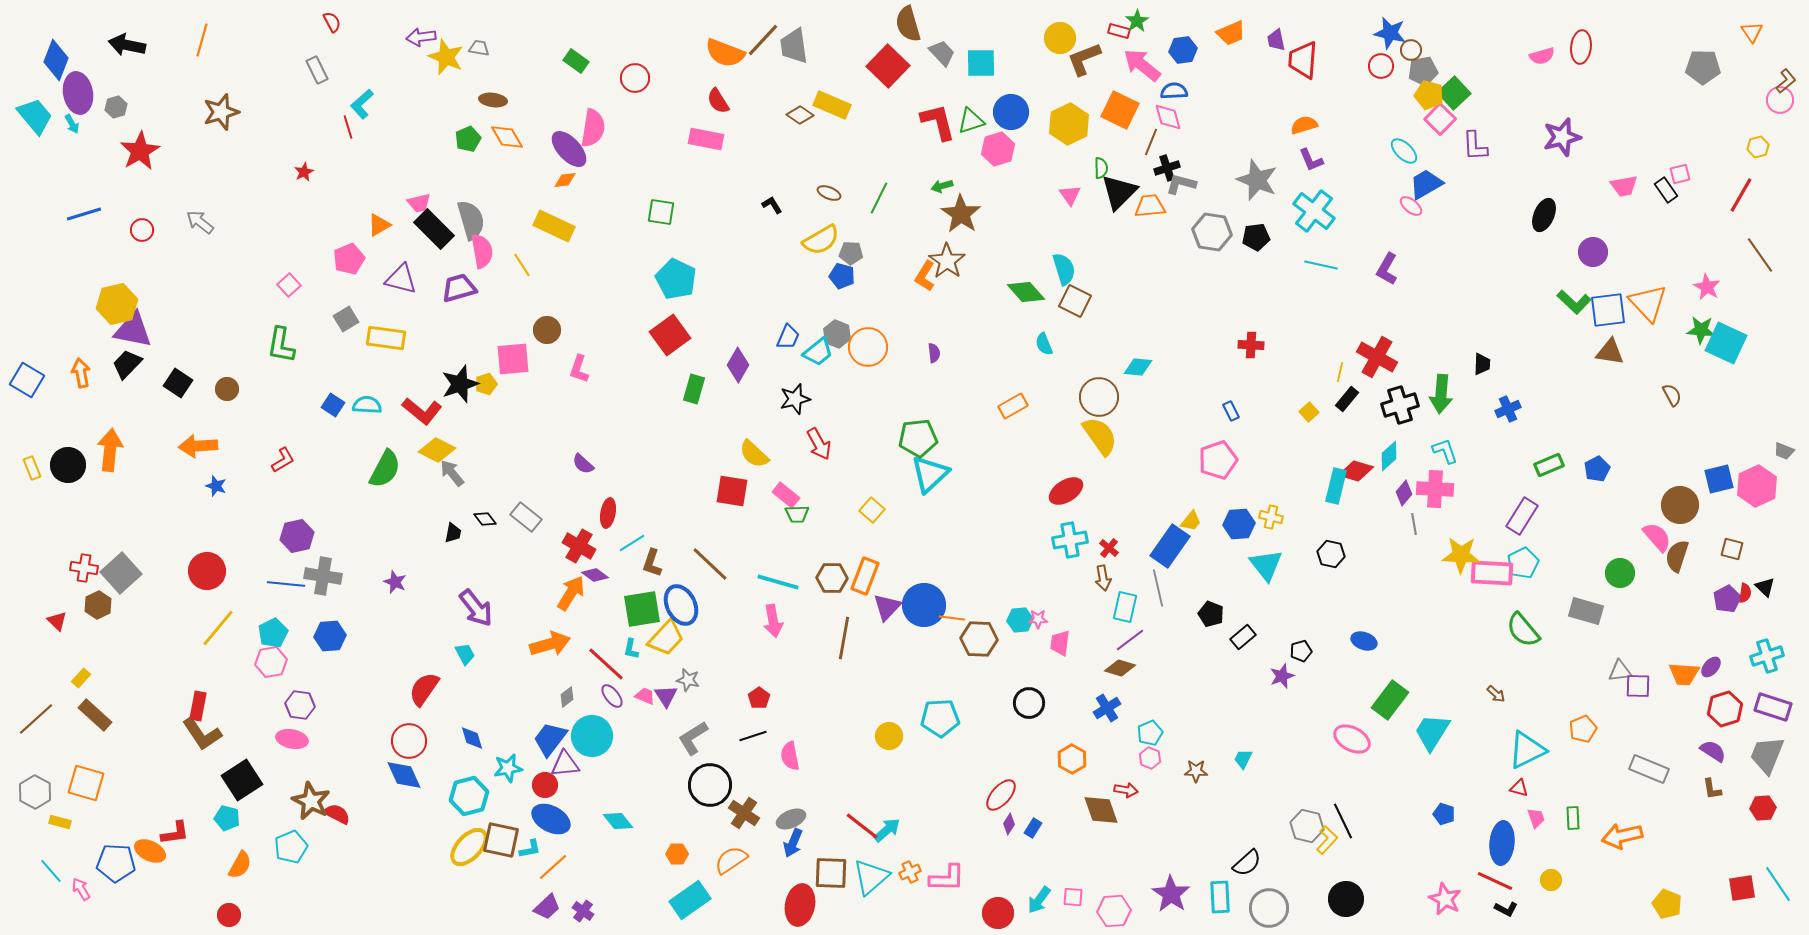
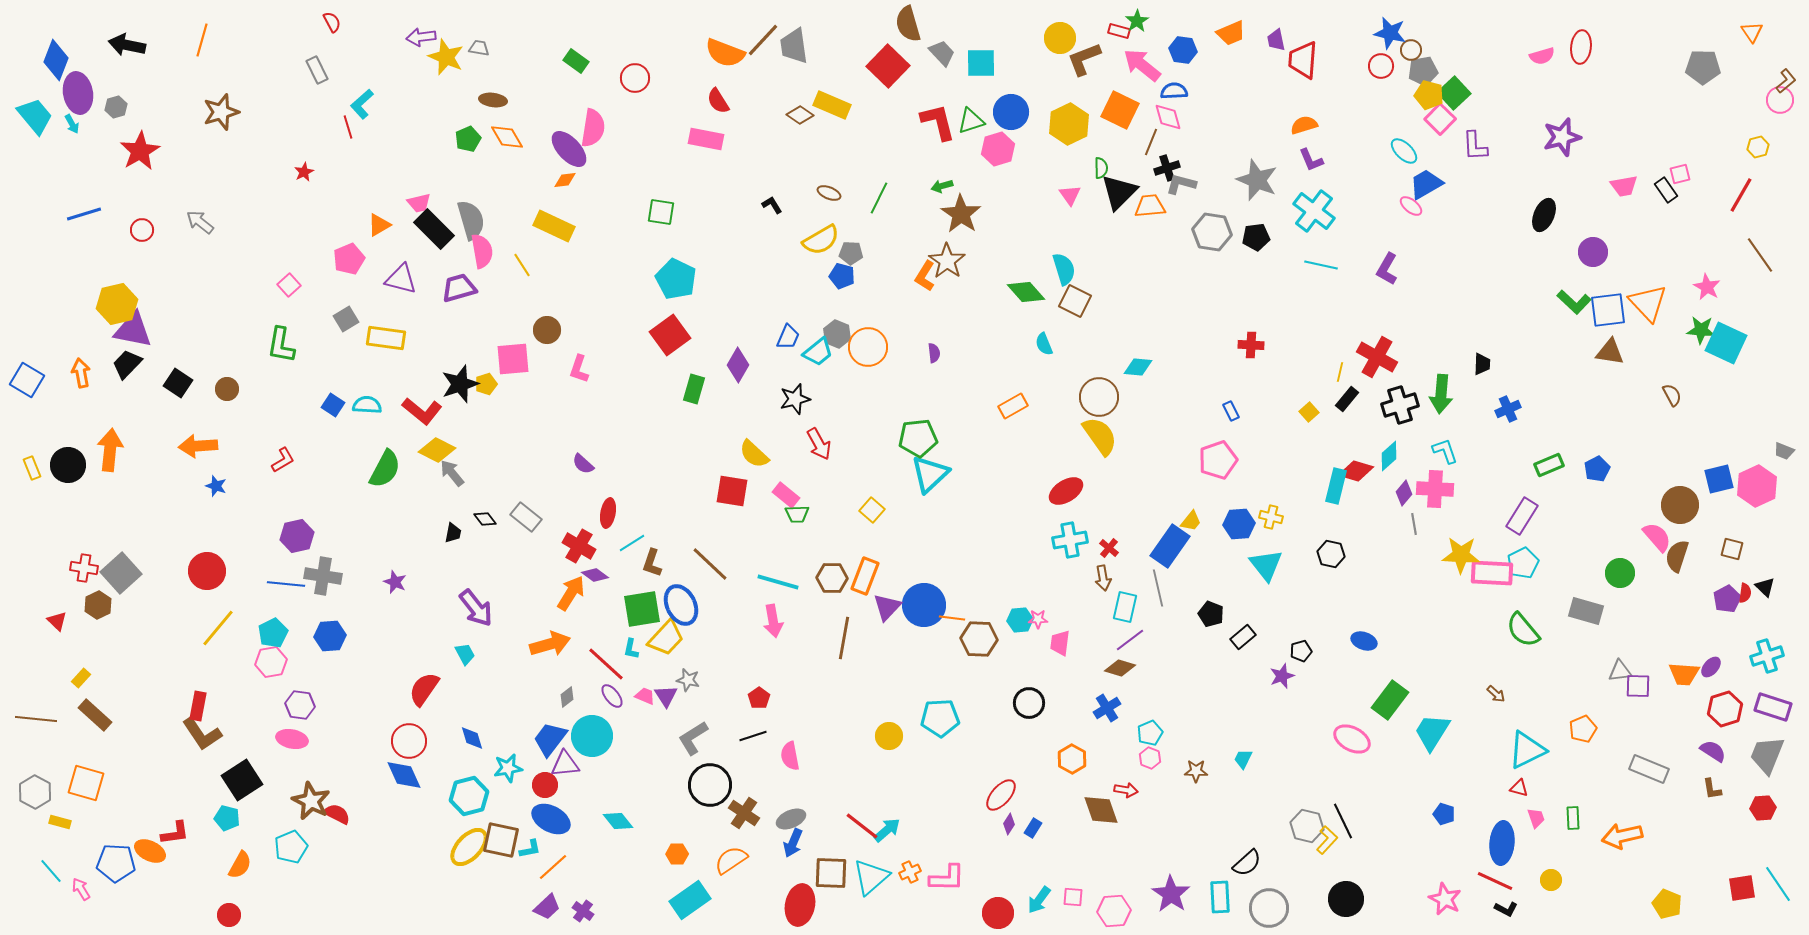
blue hexagon at (1183, 50): rotated 16 degrees clockwise
brown line at (36, 719): rotated 48 degrees clockwise
